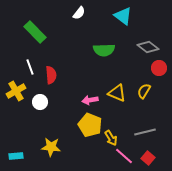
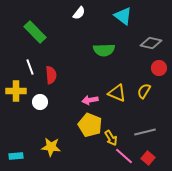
gray diamond: moved 3 px right, 4 px up; rotated 25 degrees counterclockwise
yellow cross: rotated 30 degrees clockwise
